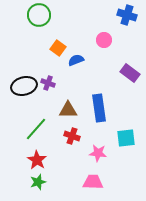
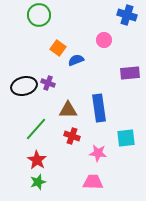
purple rectangle: rotated 42 degrees counterclockwise
